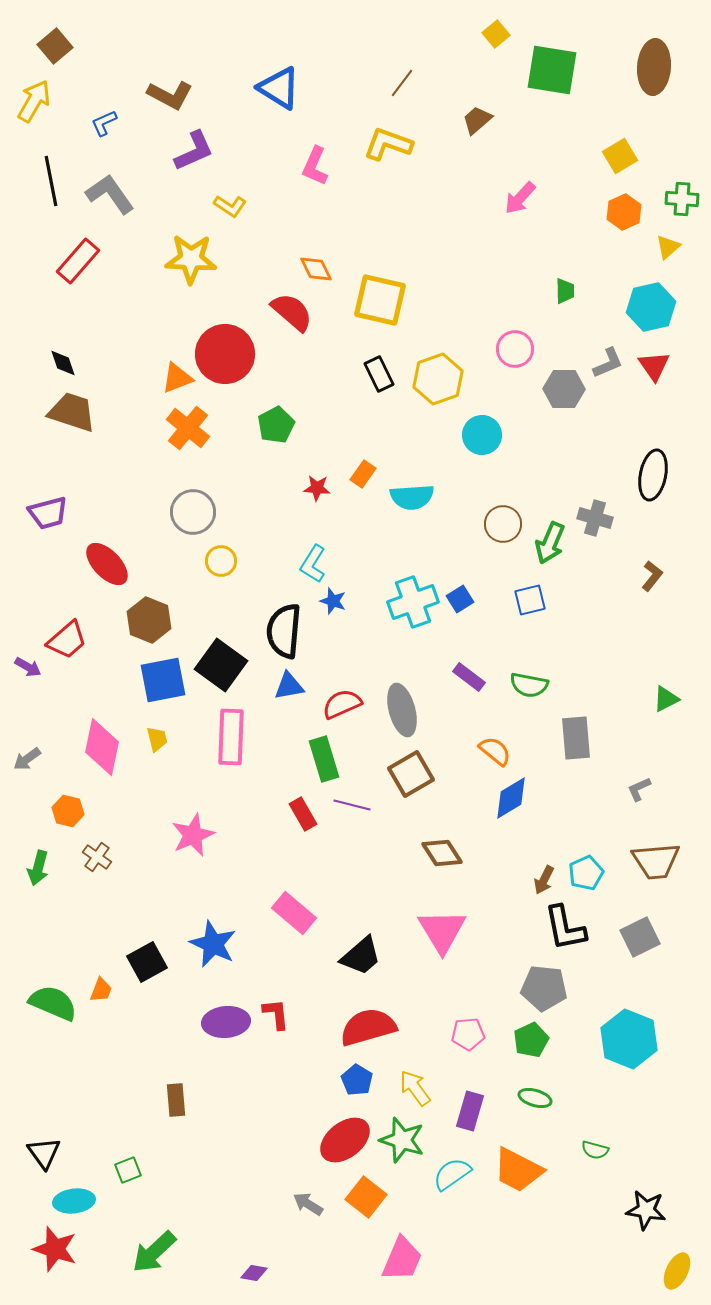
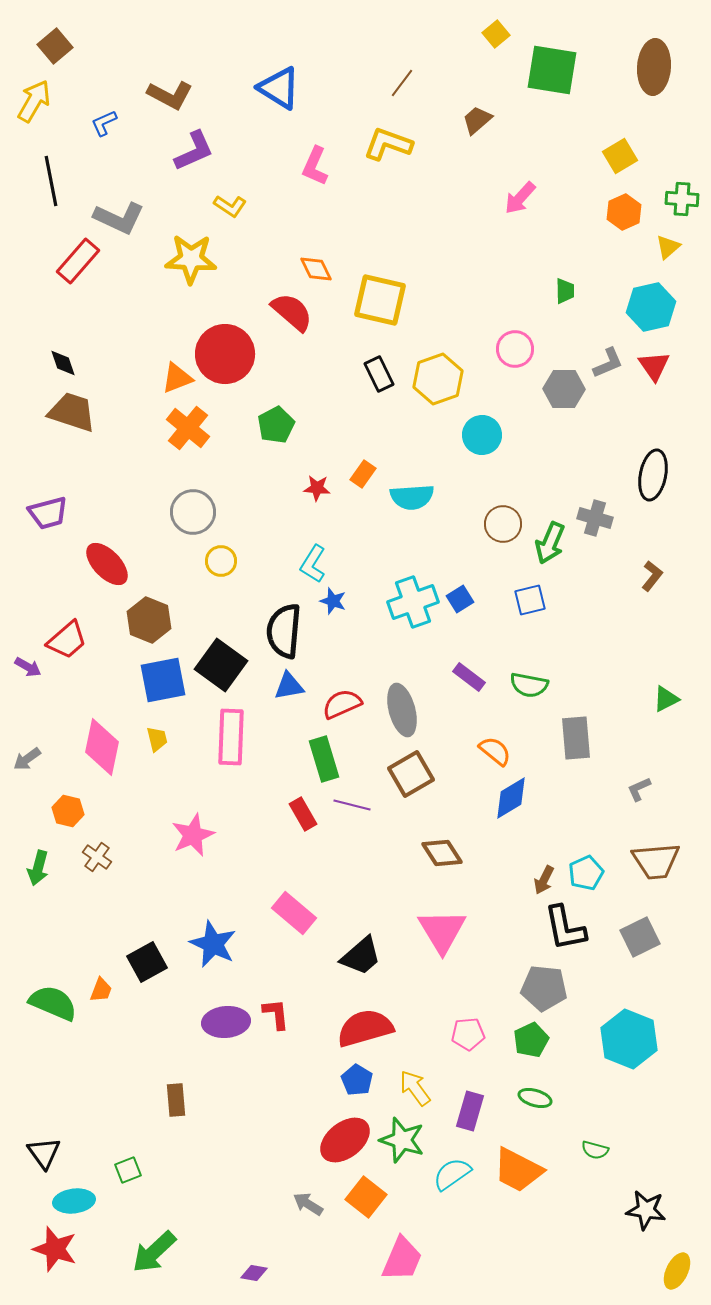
gray L-shape at (110, 194): moved 9 px right, 24 px down; rotated 150 degrees clockwise
red semicircle at (368, 1027): moved 3 px left, 1 px down
